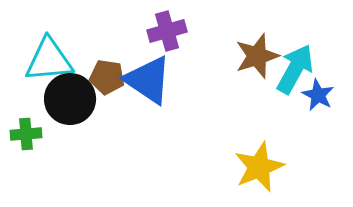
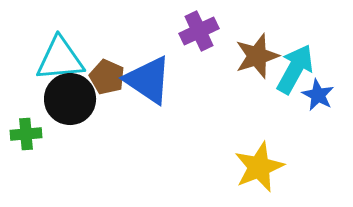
purple cross: moved 32 px right; rotated 9 degrees counterclockwise
cyan triangle: moved 11 px right, 1 px up
brown pentagon: rotated 16 degrees clockwise
